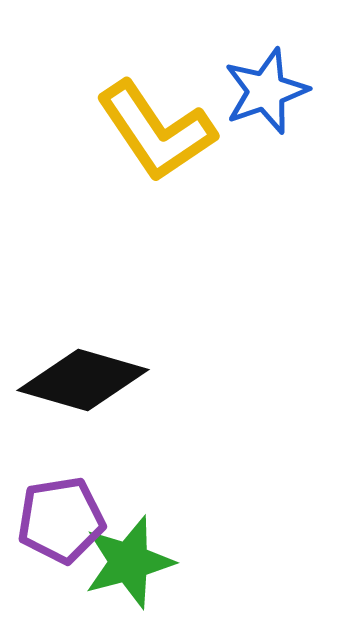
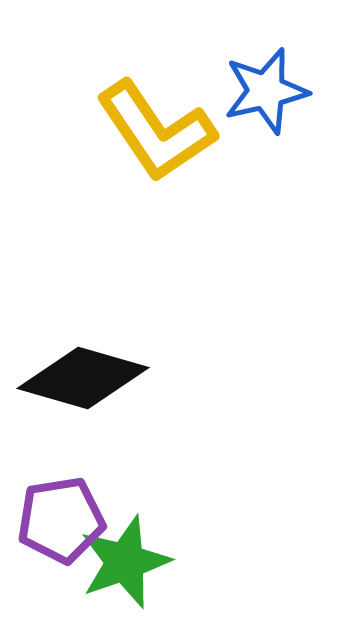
blue star: rotated 6 degrees clockwise
black diamond: moved 2 px up
green star: moved 4 px left; rotated 4 degrees counterclockwise
